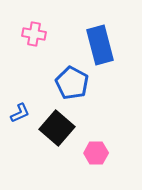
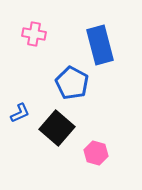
pink hexagon: rotated 15 degrees clockwise
